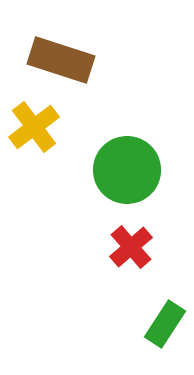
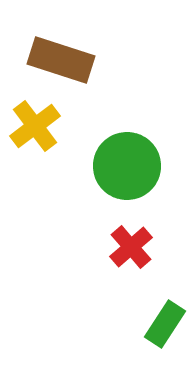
yellow cross: moved 1 px right, 1 px up
green circle: moved 4 px up
